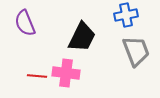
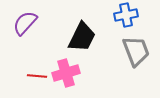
purple semicircle: rotated 64 degrees clockwise
pink cross: rotated 24 degrees counterclockwise
